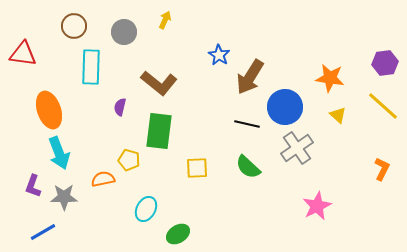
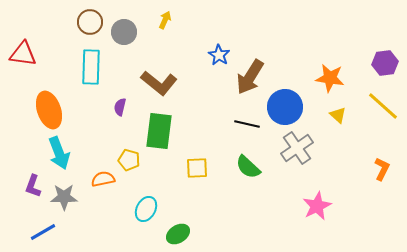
brown circle: moved 16 px right, 4 px up
